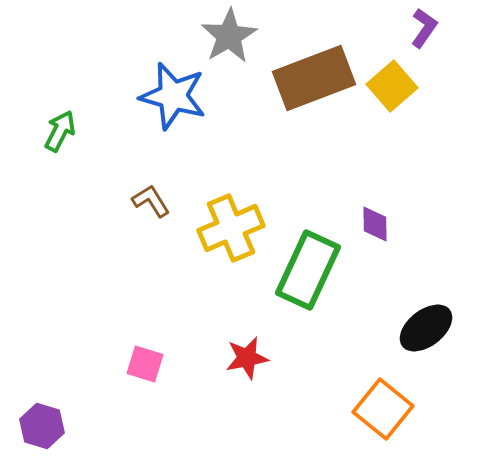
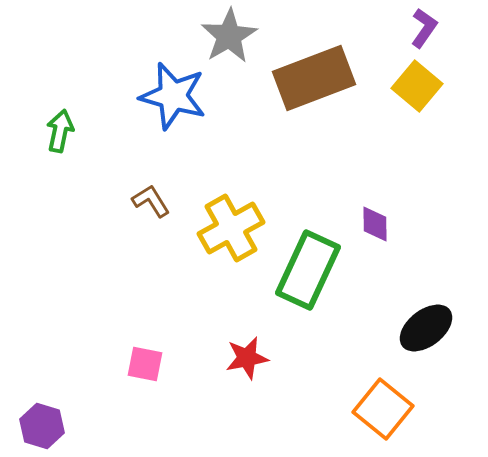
yellow square: moved 25 px right; rotated 9 degrees counterclockwise
green arrow: rotated 15 degrees counterclockwise
yellow cross: rotated 6 degrees counterclockwise
pink square: rotated 6 degrees counterclockwise
